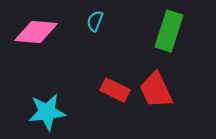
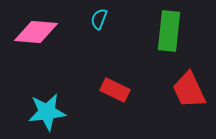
cyan semicircle: moved 4 px right, 2 px up
green rectangle: rotated 12 degrees counterclockwise
red trapezoid: moved 33 px right
